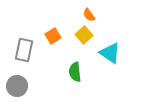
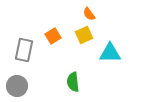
orange semicircle: moved 1 px up
yellow square: rotated 18 degrees clockwise
cyan triangle: rotated 35 degrees counterclockwise
green semicircle: moved 2 px left, 10 px down
